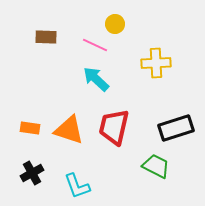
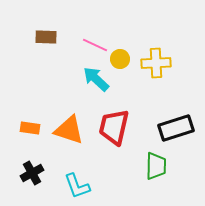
yellow circle: moved 5 px right, 35 px down
green trapezoid: rotated 64 degrees clockwise
